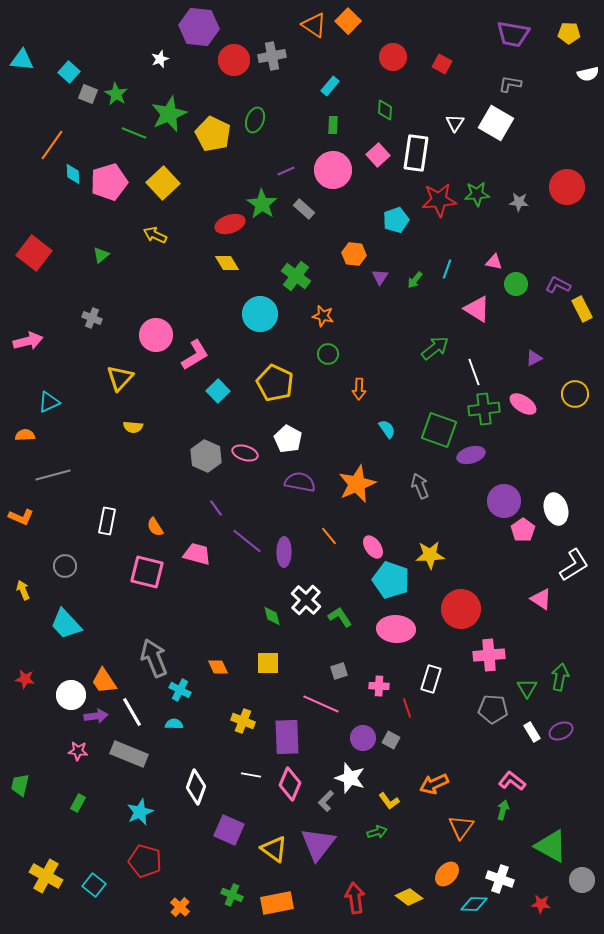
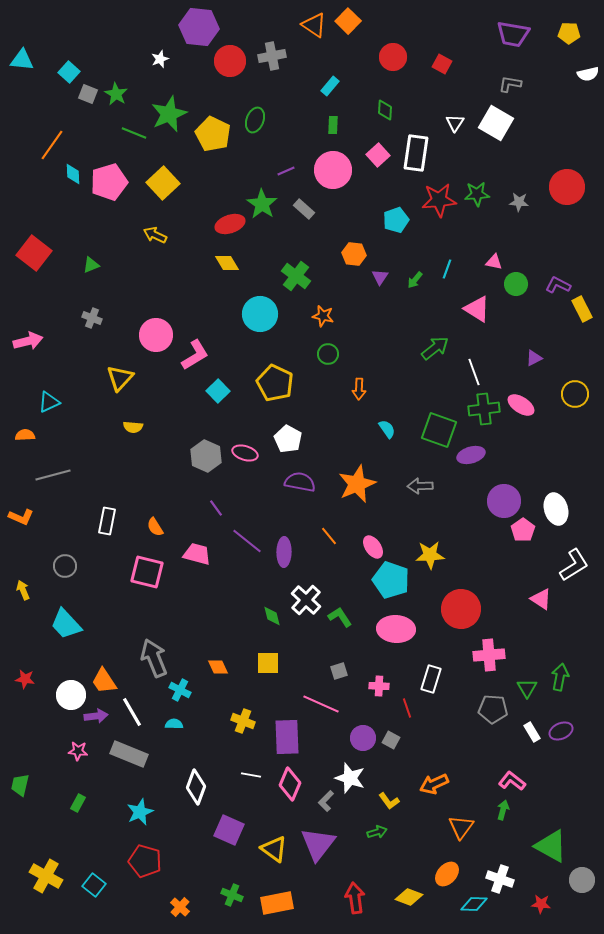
red circle at (234, 60): moved 4 px left, 1 px down
green triangle at (101, 255): moved 10 px left, 10 px down; rotated 18 degrees clockwise
pink ellipse at (523, 404): moved 2 px left, 1 px down
gray arrow at (420, 486): rotated 70 degrees counterclockwise
yellow diamond at (409, 897): rotated 16 degrees counterclockwise
